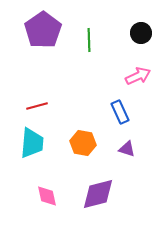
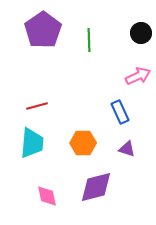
orange hexagon: rotated 10 degrees counterclockwise
purple diamond: moved 2 px left, 7 px up
